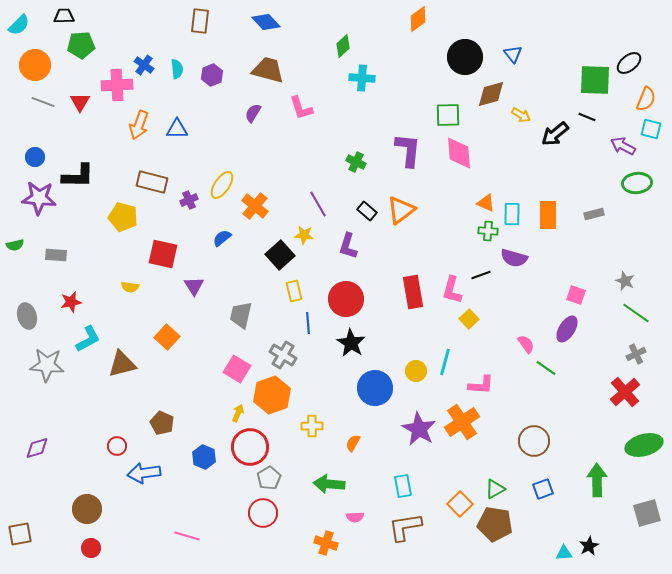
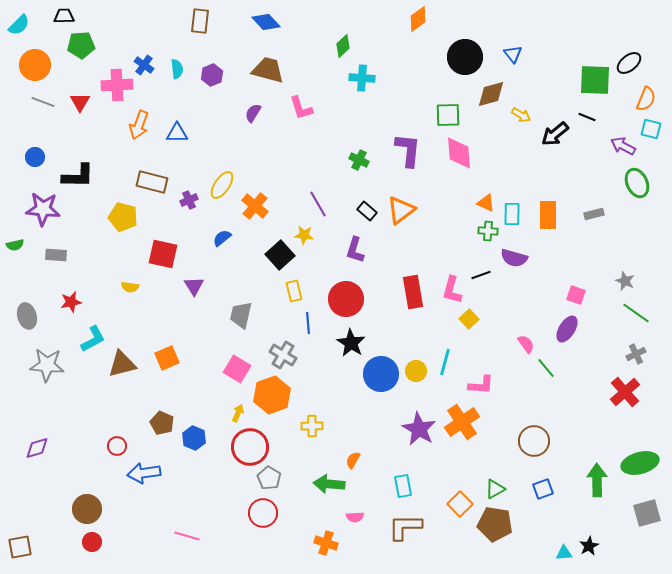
blue triangle at (177, 129): moved 4 px down
green cross at (356, 162): moved 3 px right, 2 px up
green ellipse at (637, 183): rotated 72 degrees clockwise
purple star at (39, 198): moved 4 px right, 11 px down
purple L-shape at (348, 246): moved 7 px right, 4 px down
orange square at (167, 337): moved 21 px down; rotated 25 degrees clockwise
cyan L-shape at (88, 339): moved 5 px right
green line at (546, 368): rotated 15 degrees clockwise
blue circle at (375, 388): moved 6 px right, 14 px up
orange semicircle at (353, 443): moved 17 px down
green ellipse at (644, 445): moved 4 px left, 18 px down
blue hexagon at (204, 457): moved 10 px left, 19 px up
gray pentagon at (269, 478): rotated 10 degrees counterclockwise
brown L-shape at (405, 527): rotated 9 degrees clockwise
brown square at (20, 534): moved 13 px down
red circle at (91, 548): moved 1 px right, 6 px up
